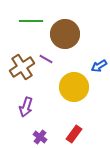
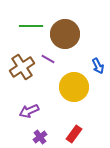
green line: moved 5 px down
purple line: moved 2 px right
blue arrow: moved 1 px left; rotated 84 degrees counterclockwise
purple arrow: moved 3 px right, 4 px down; rotated 48 degrees clockwise
purple cross: rotated 16 degrees clockwise
